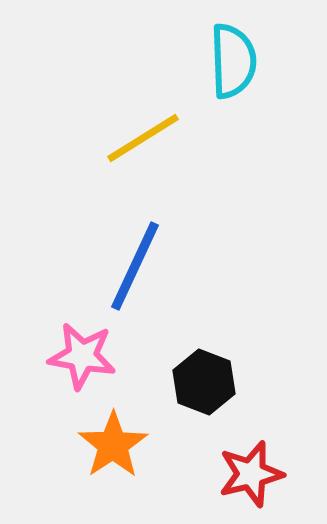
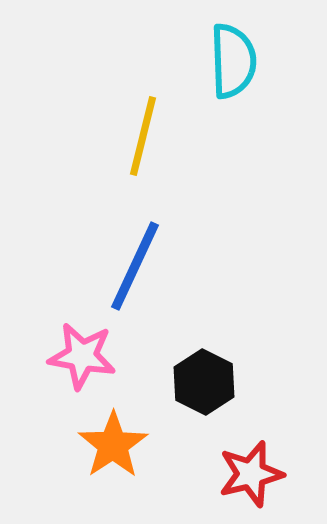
yellow line: moved 2 px up; rotated 44 degrees counterclockwise
black hexagon: rotated 6 degrees clockwise
